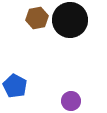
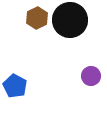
brown hexagon: rotated 15 degrees counterclockwise
purple circle: moved 20 px right, 25 px up
